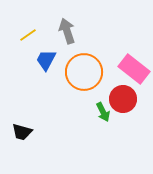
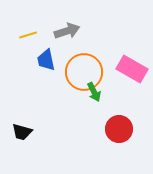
gray arrow: rotated 90 degrees clockwise
yellow line: rotated 18 degrees clockwise
blue trapezoid: rotated 40 degrees counterclockwise
pink rectangle: moved 2 px left; rotated 8 degrees counterclockwise
red circle: moved 4 px left, 30 px down
green arrow: moved 9 px left, 20 px up
